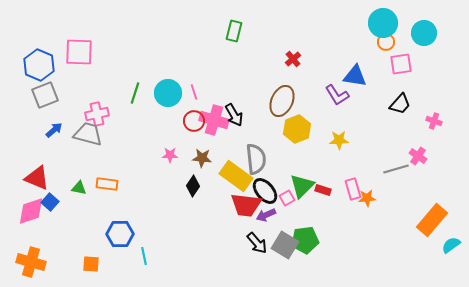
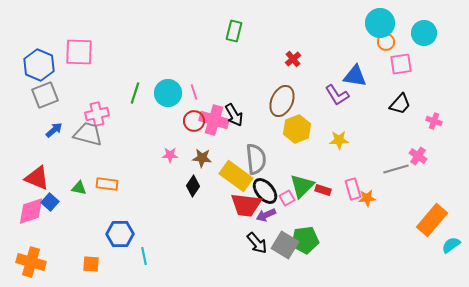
cyan circle at (383, 23): moved 3 px left
